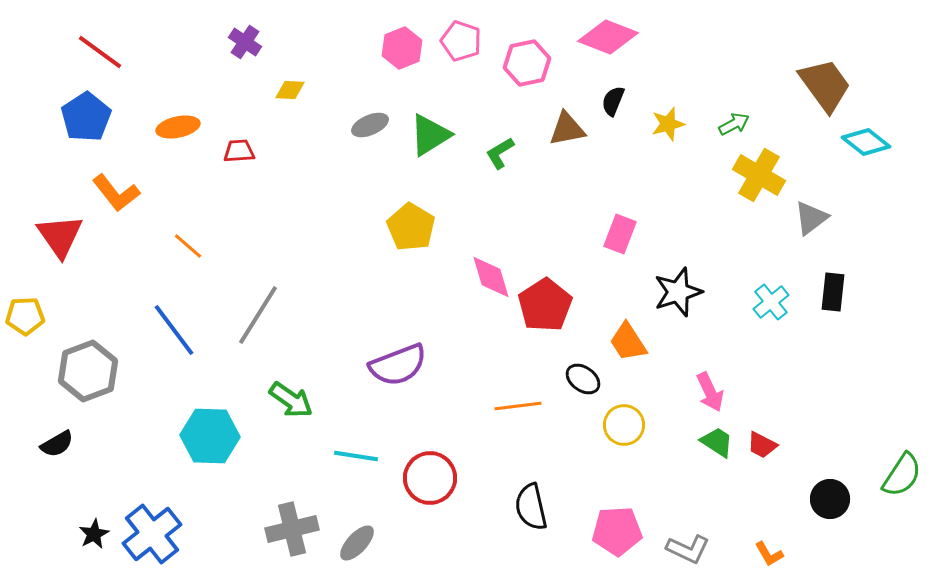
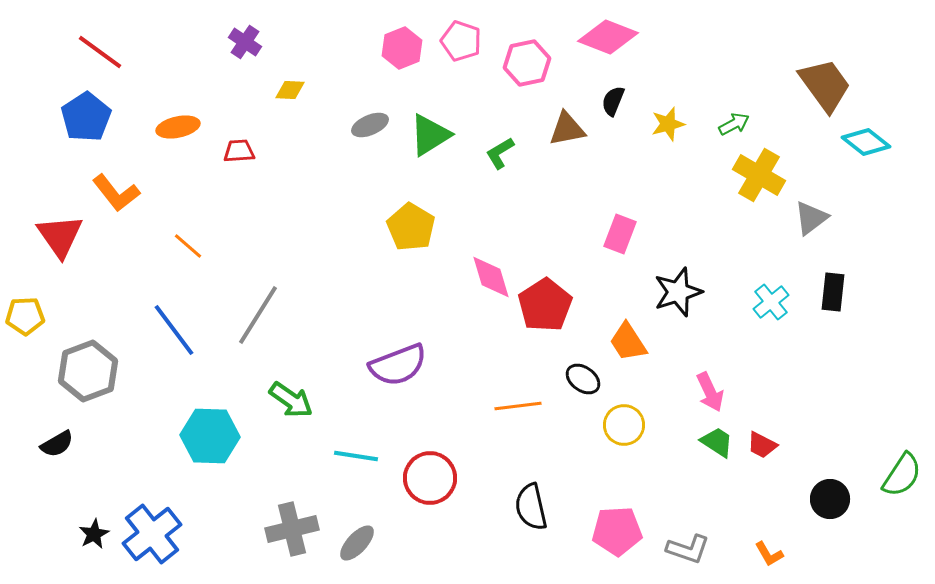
gray L-shape at (688, 549): rotated 6 degrees counterclockwise
